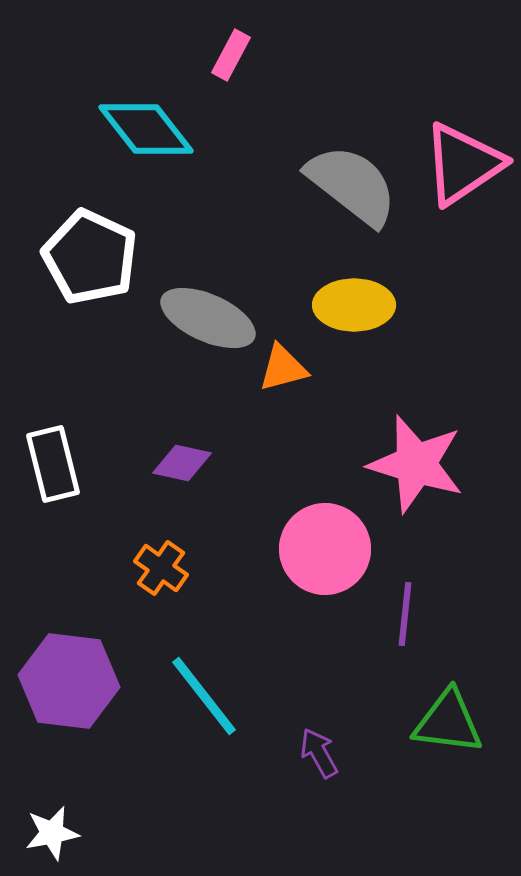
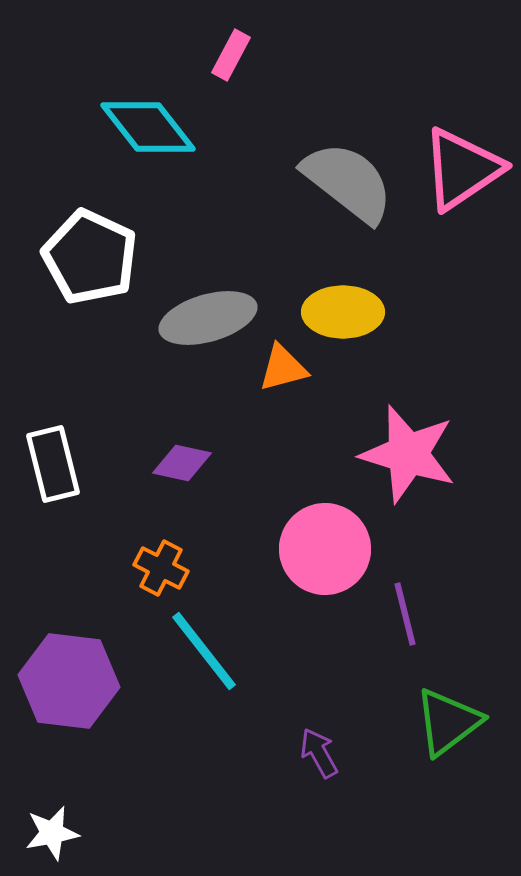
cyan diamond: moved 2 px right, 2 px up
pink triangle: moved 1 px left, 5 px down
gray semicircle: moved 4 px left, 3 px up
yellow ellipse: moved 11 px left, 7 px down
gray ellipse: rotated 40 degrees counterclockwise
pink star: moved 8 px left, 10 px up
orange cross: rotated 8 degrees counterclockwise
purple line: rotated 20 degrees counterclockwise
cyan line: moved 45 px up
green triangle: rotated 44 degrees counterclockwise
